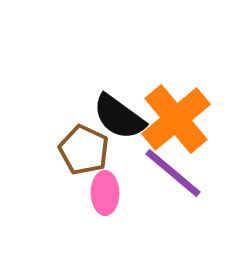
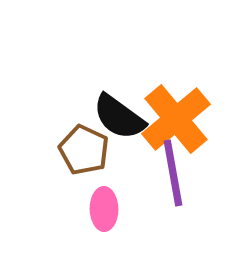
purple line: rotated 40 degrees clockwise
pink ellipse: moved 1 px left, 16 px down
